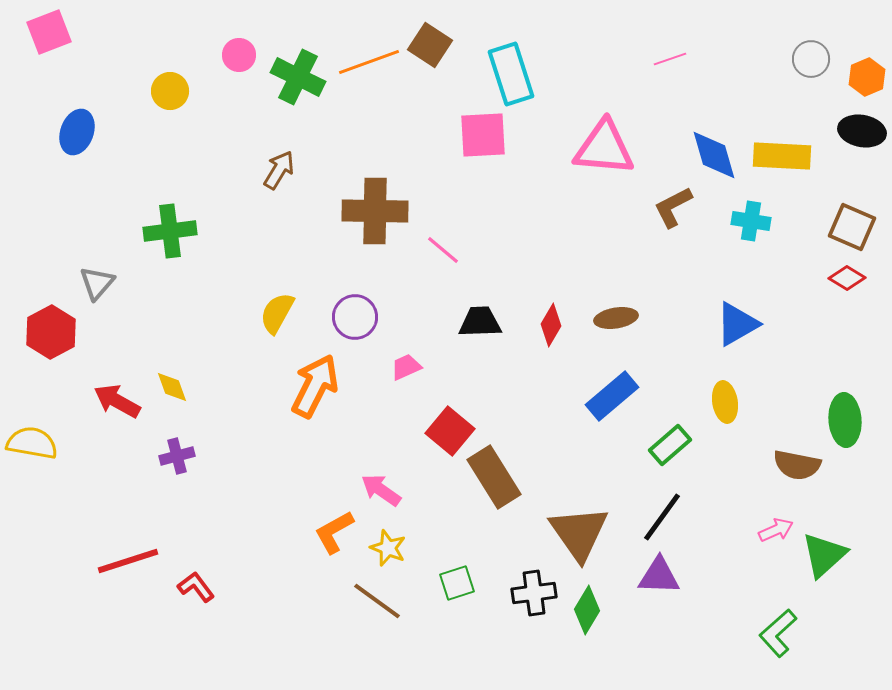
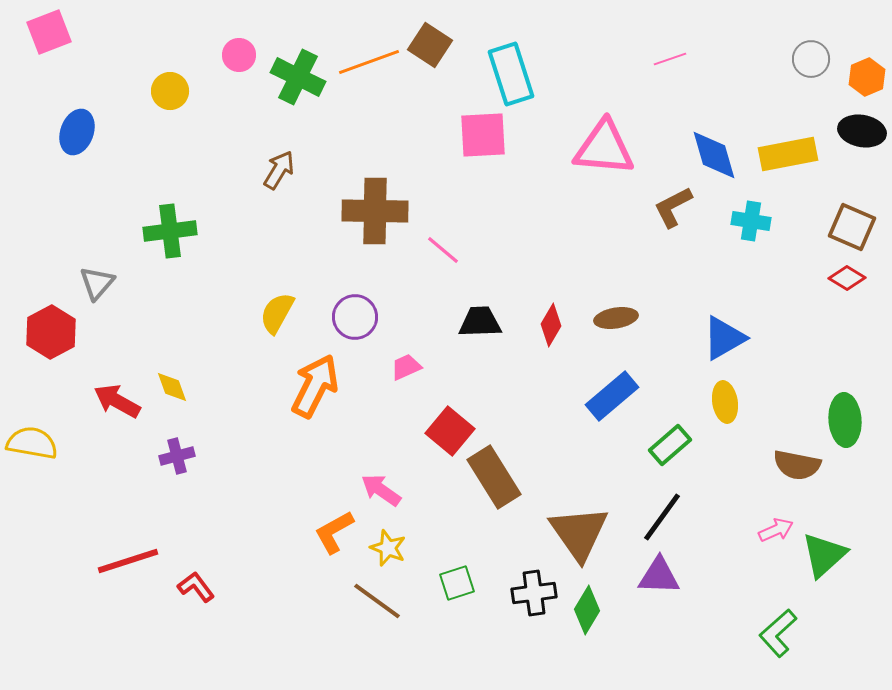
yellow rectangle at (782, 156): moved 6 px right, 2 px up; rotated 14 degrees counterclockwise
blue triangle at (737, 324): moved 13 px left, 14 px down
